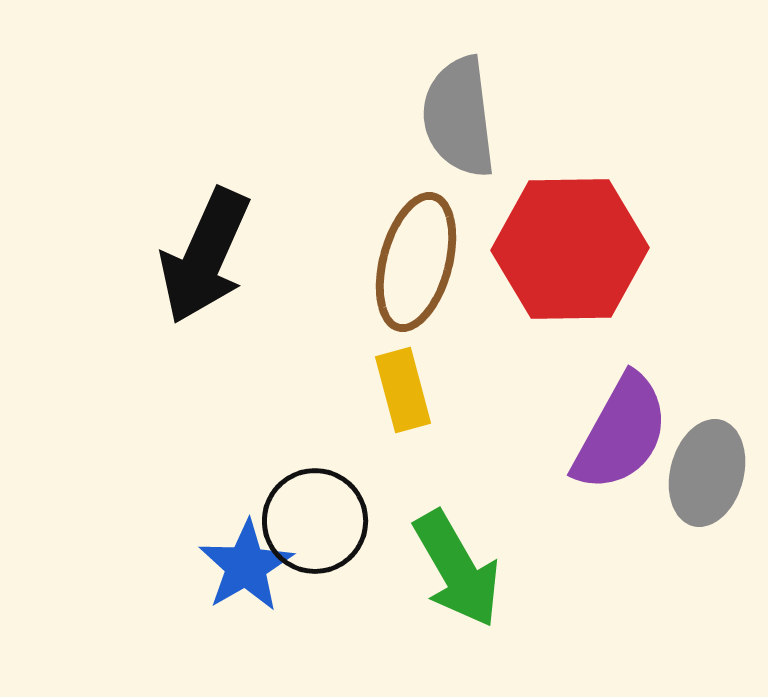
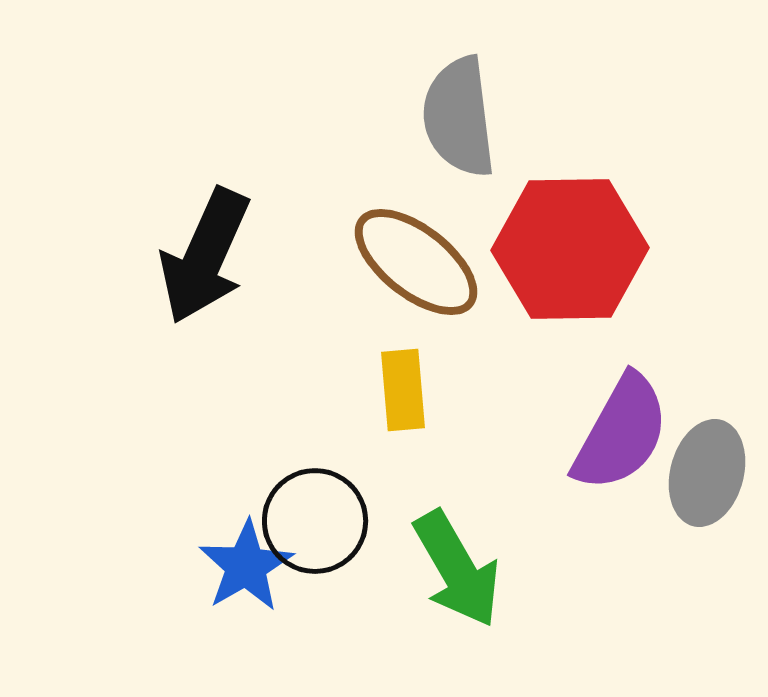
brown ellipse: rotated 67 degrees counterclockwise
yellow rectangle: rotated 10 degrees clockwise
